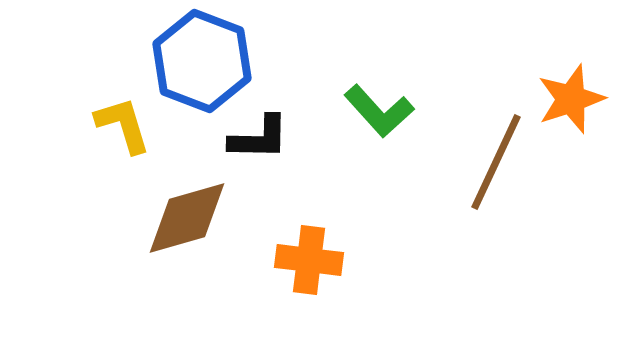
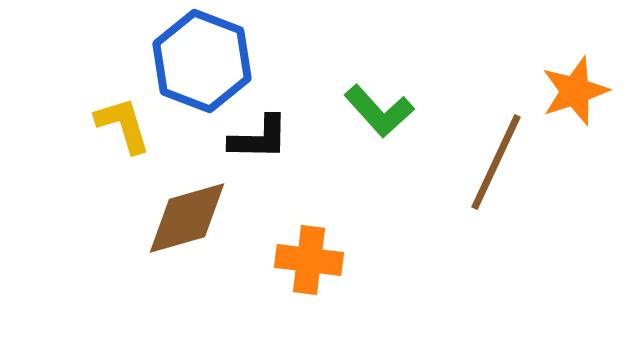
orange star: moved 4 px right, 8 px up
